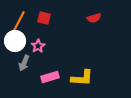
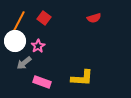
red square: rotated 24 degrees clockwise
gray arrow: rotated 28 degrees clockwise
pink rectangle: moved 8 px left, 5 px down; rotated 36 degrees clockwise
